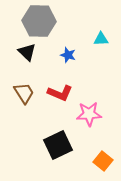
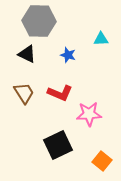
black triangle: moved 2 px down; rotated 18 degrees counterclockwise
orange square: moved 1 px left
